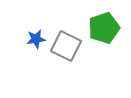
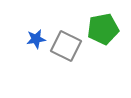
green pentagon: moved 1 px left, 1 px down; rotated 8 degrees clockwise
